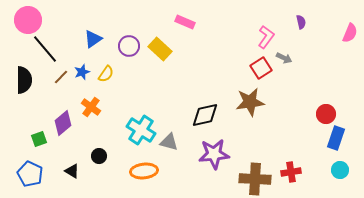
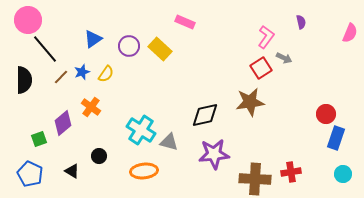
cyan circle: moved 3 px right, 4 px down
